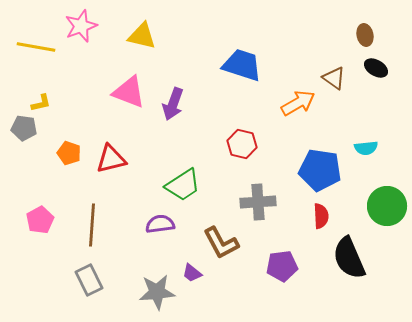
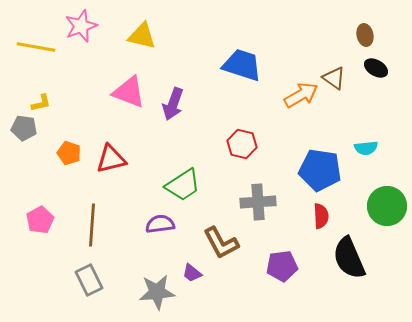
orange arrow: moved 3 px right, 8 px up
